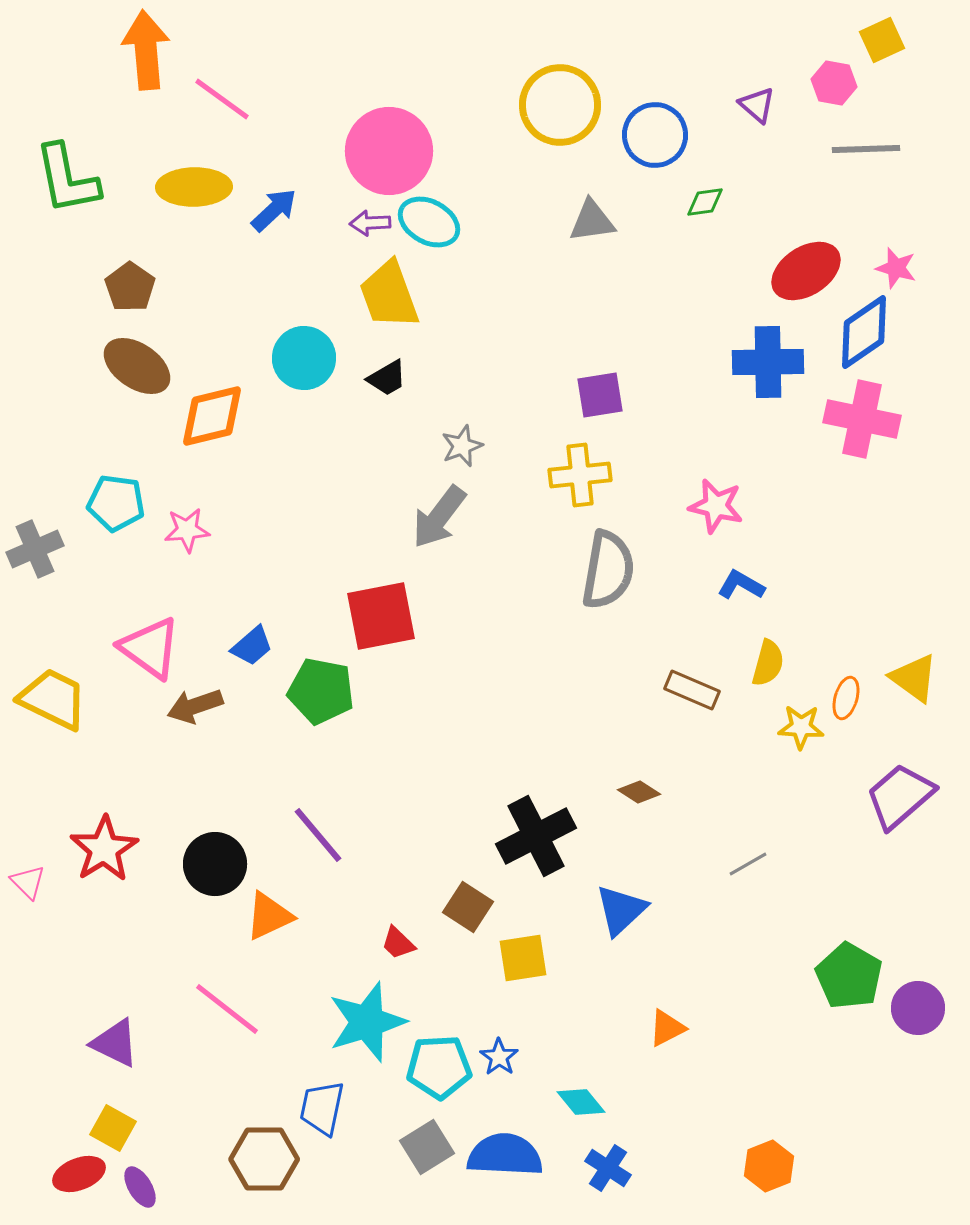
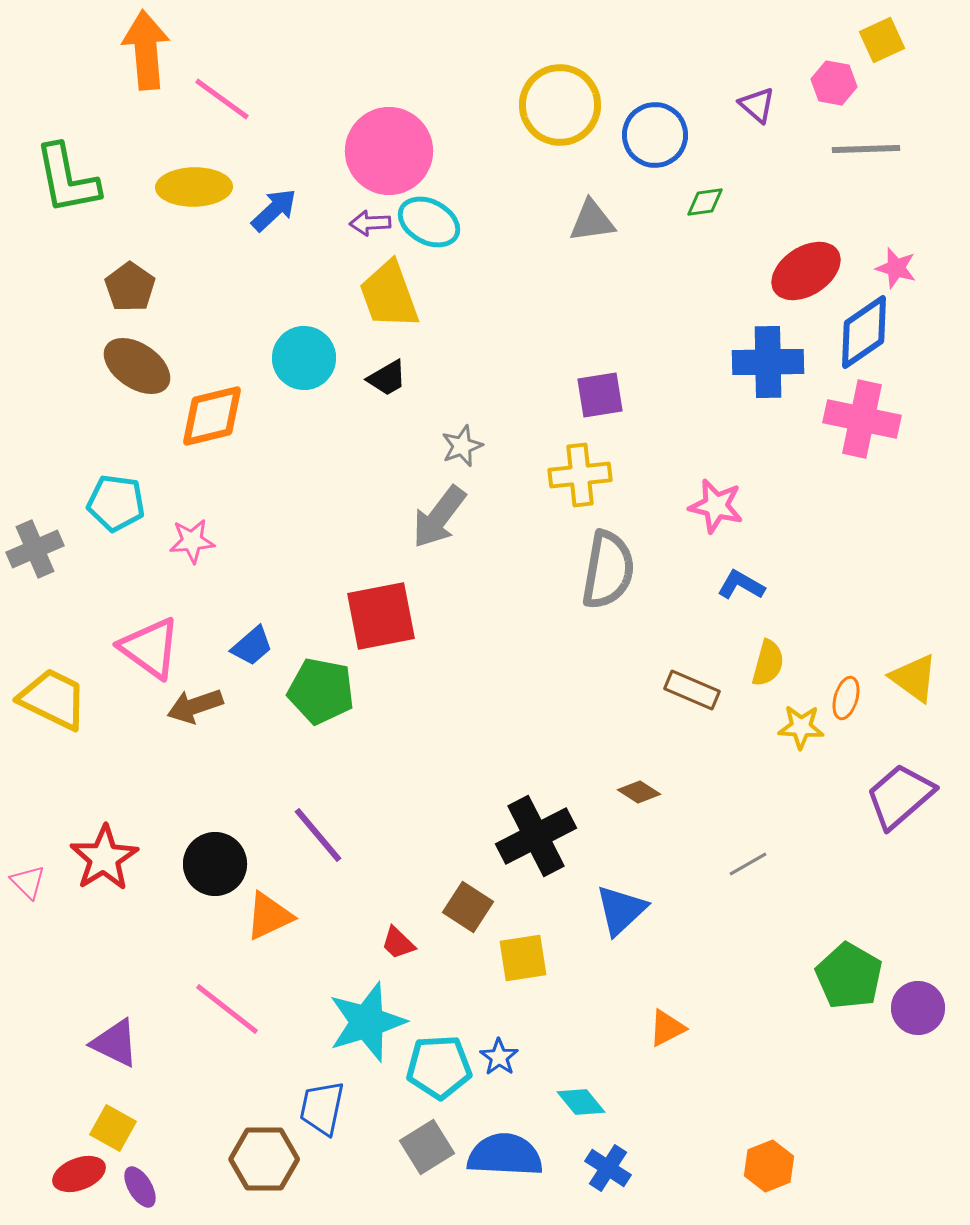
pink star at (187, 530): moved 5 px right, 11 px down
red star at (104, 849): moved 9 px down
